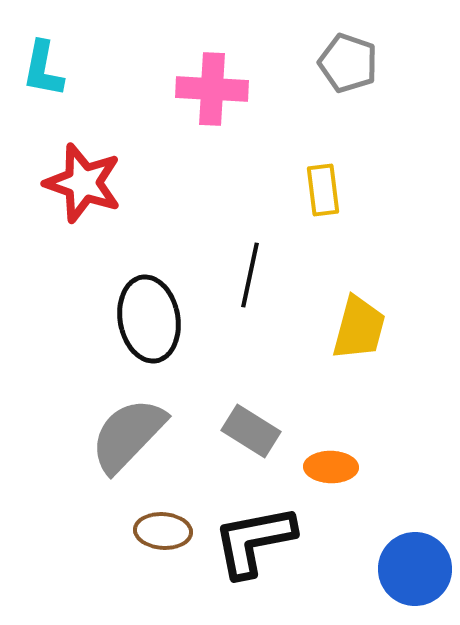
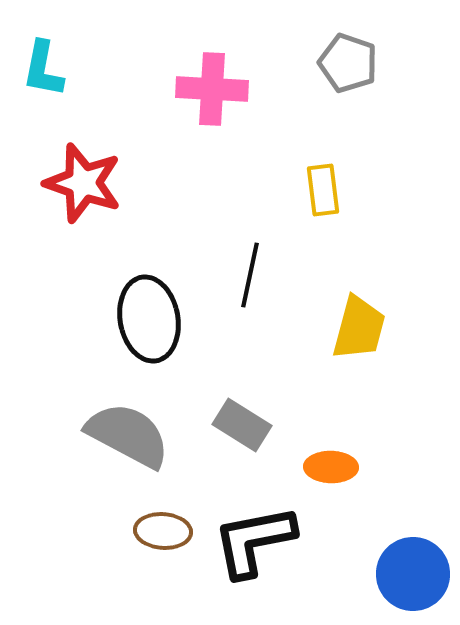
gray rectangle: moved 9 px left, 6 px up
gray semicircle: rotated 74 degrees clockwise
blue circle: moved 2 px left, 5 px down
